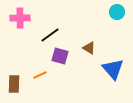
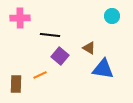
cyan circle: moved 5 px left, 4 px down
black line: rotated 42 degrees clockwise
purple square: rotated 24 degrees clockwise
blue triangle: moved 10 px left; rotated 40 degrees counterclockwise
brown rectangle: moved 2 px right
